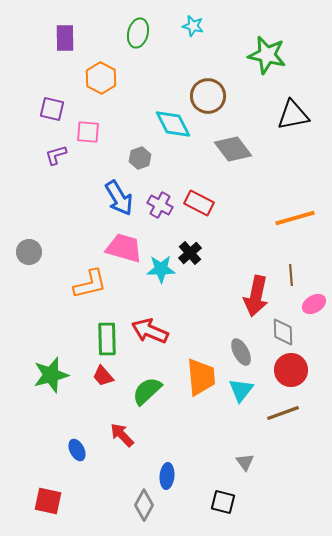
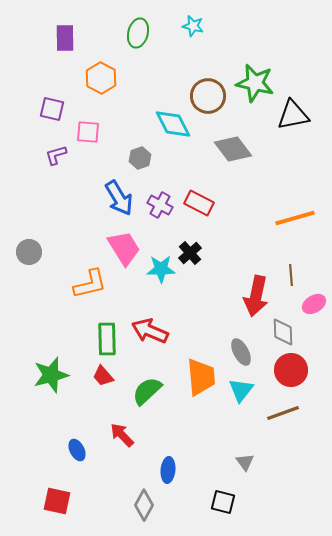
green star at (267, 55): moved 12 px left, 28 px down
pink trapezoid at (124, 248): rotated 42 degrees clockwise
blue ellipse at (167, 476): moved 1 px right, 6 px up
red square at (48, 501): moved 9 px right
